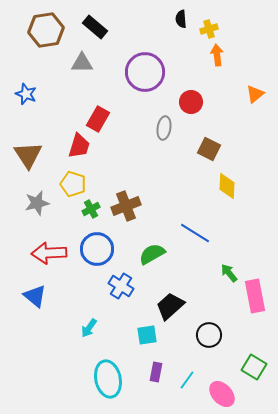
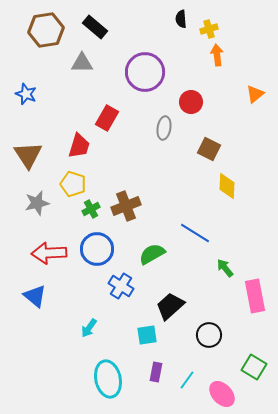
red rectangle: moved 9 px right, 1 px up
green arrow: moved 4 px left, 5 px up
